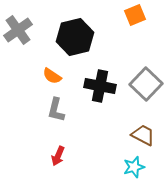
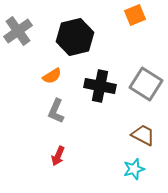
gray cross: moved 1 px down
orange semicircle: rotated 66 degrees counterclockwise
gray square: rotated 12 degrees counterclockwise
gray L-shape: moved 1 px down; rotated 10 degrees clockwise
cyan star: moved 2 px down
